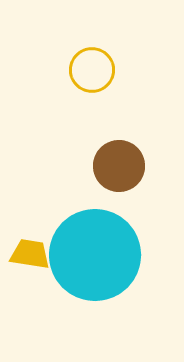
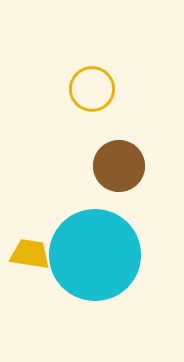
yellow circle: moved 19 px down
